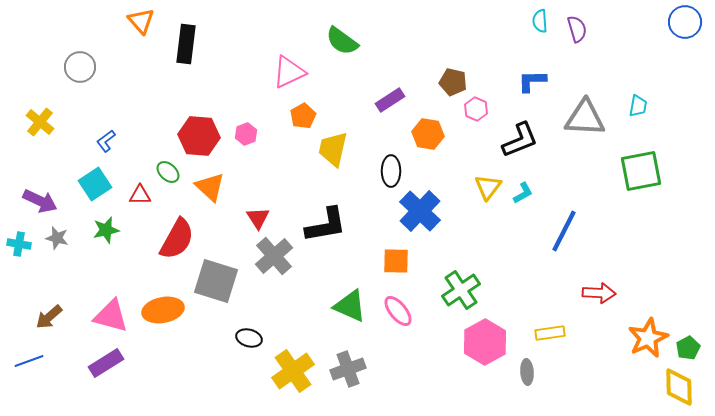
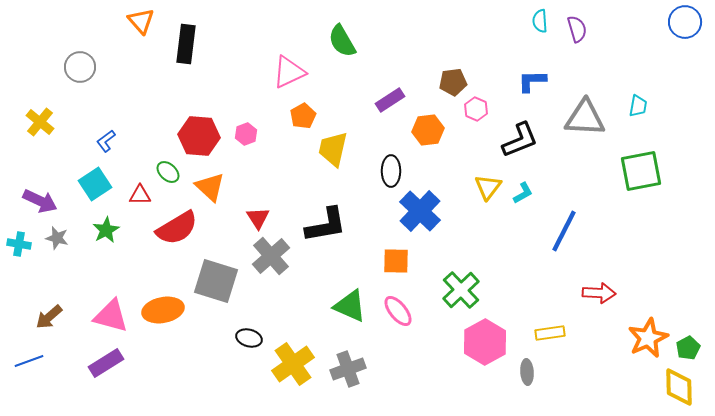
green semicircle at (342, 41): rotated 24 degrees clockwise
brown pentagon at (453, 82): rotated 20 degrees counterclockwise
orange hexagon at (428, 134): moved 4 px up; rotated 16 degrees counterclockwise
green star at (106, 230): rotated 16 degrees counterclockwise
red semicircle at (177, 239): moved 11 px up; rotated 30 degrees clockwise
gray cross at (274, 256): moved 3 px left
green cross at (461, 290): rotated 9 degrees counterclockwise
yellow cross at (293, 371): moved 7 px up
